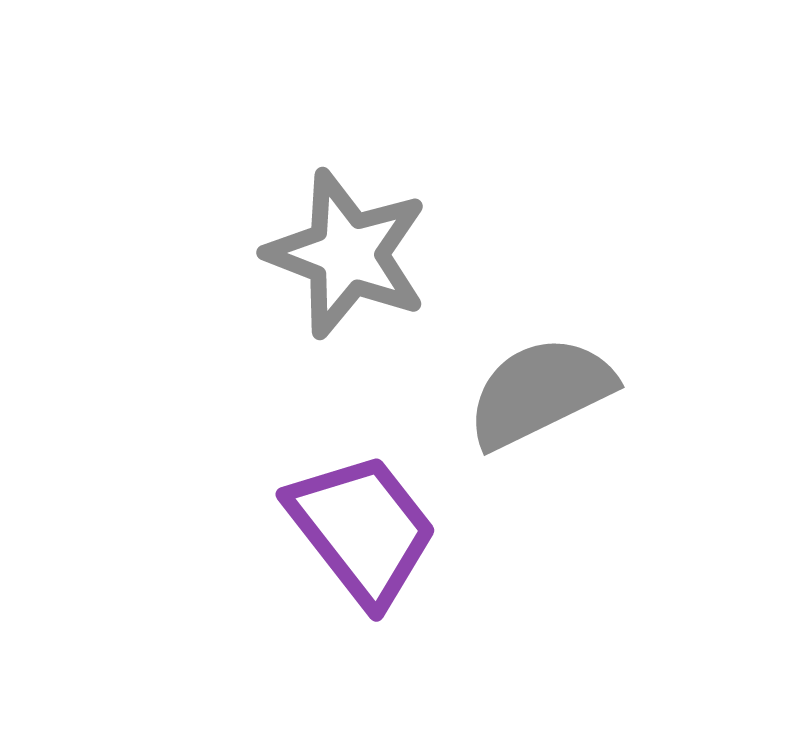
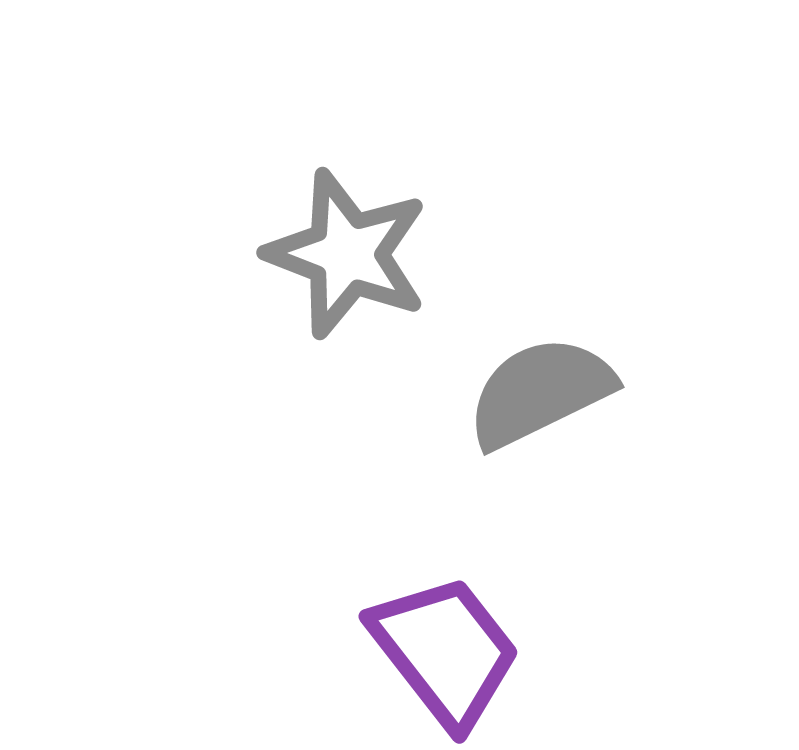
purple trapezoid: moved 83 px right, 122 px down
